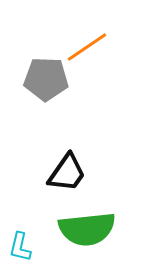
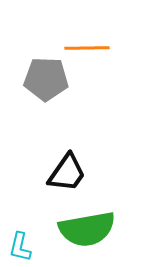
orange line: moved 1 px down; rotated 33 degrees clockwise
green semicircle: rotated 4 degrees counterclockwise
